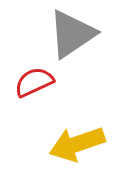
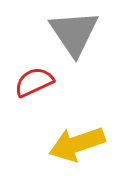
gray triangle: moved 2 px right, 1 px up; rotated 30 degrees counterclockwise
